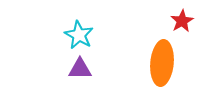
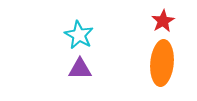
red star: moved 19 px left
